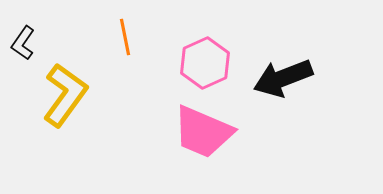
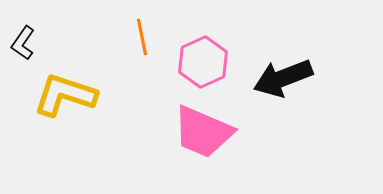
orange line: moved 17 px right
pink hexagon: moved 2 px left, 1 px up
yellow L-shape: rotated 108 degrees counterclockwise
